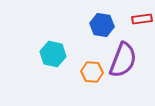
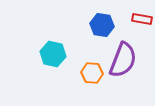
red rectangle: rotated 18 degrees clockwise
orange hexagon: moved 1 px down
